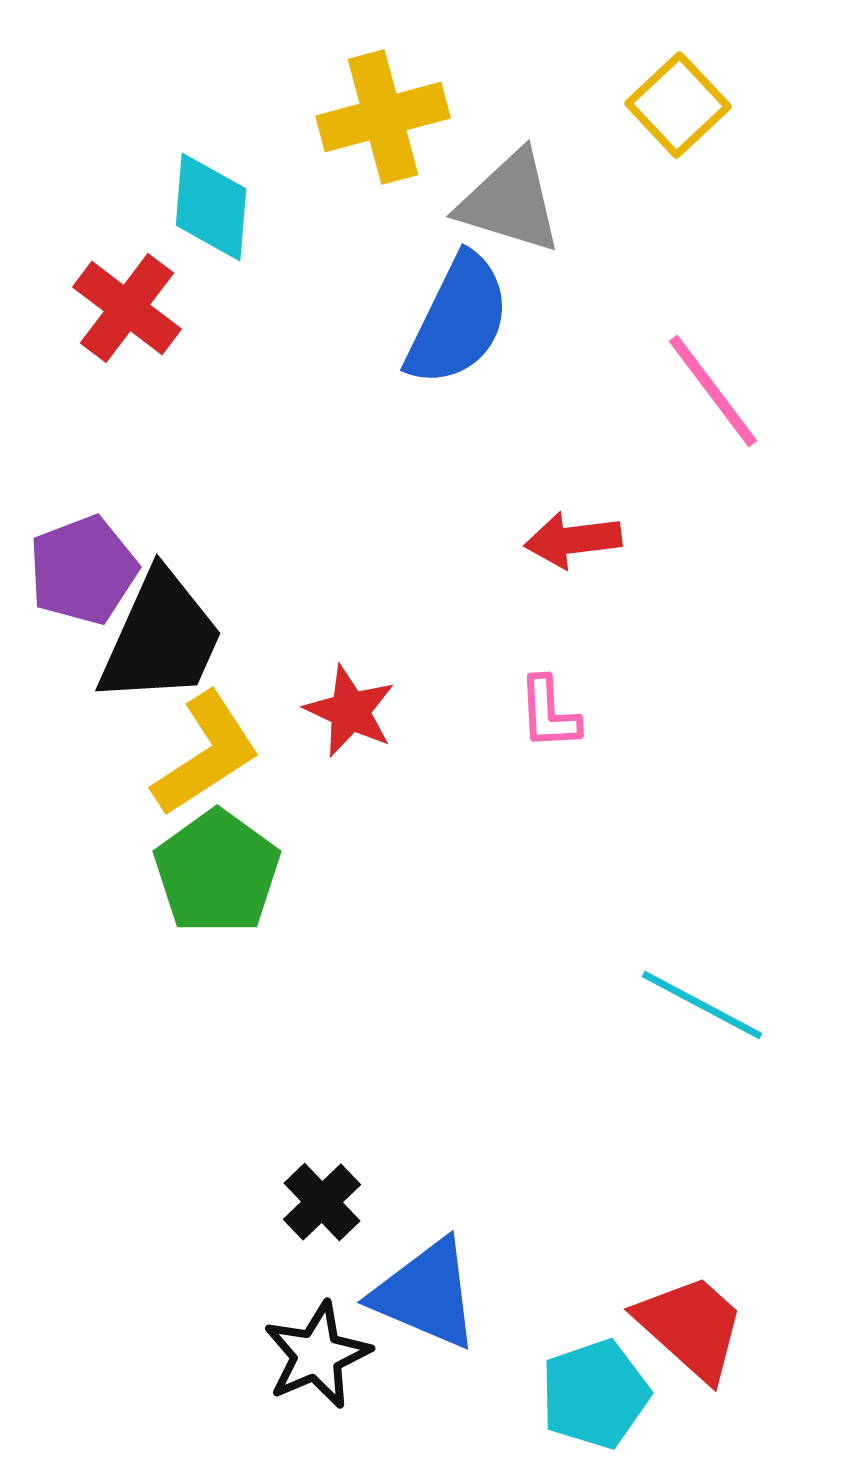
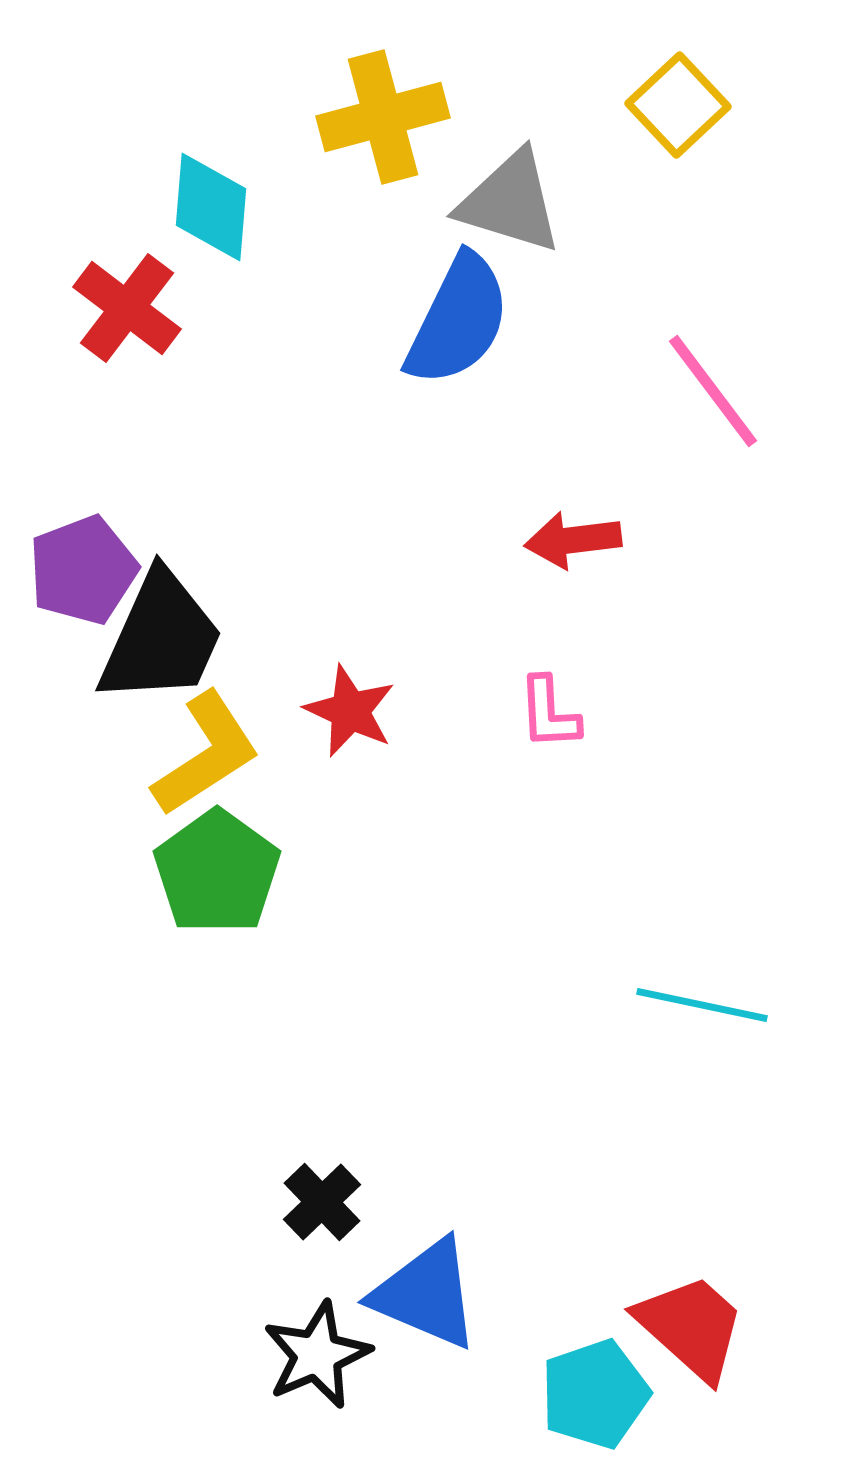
cyan line: rotated 16 degrees counterclockwise
